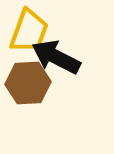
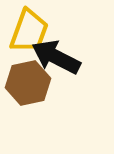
brown hexagon: rotated 9 degrees counterclockwise
